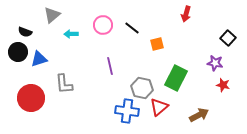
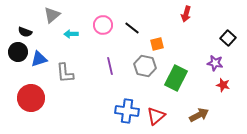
gray L-shape: moved 1 px right, 11 px up
gray hexagon: moved 3 px right, 22 px up
red triangle: moved 3 px left, 9 px down
